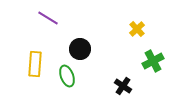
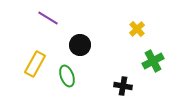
black circle: moved 4 px up
yellow rectangle: rotated 25 degrees clockwise
black cross: rotated 24 degrees counterclockwise
